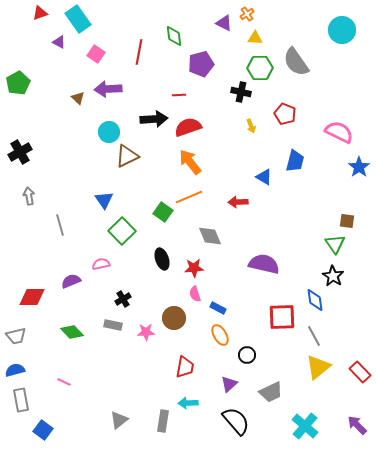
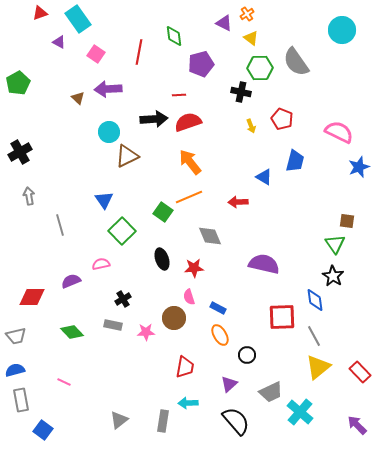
yellow triangle at (255, 38): moved 4 px left; rotated 35 degrees clockwise
red pentagon at (285, 114): moved 3 px left, 5 px down
red semicircle at (188, 127): moved 5 px up
blue star at (359, 167): rotated 15 degrees clockwise
pink semicircle at (195, 294): moved 6 px left, 3 px down
cyan cross at (305, 426): moved 5 px left, 14 px up
